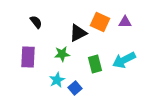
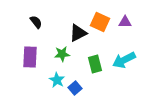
purple rectangle: moved 2 px right
cyan star: rotated 14 degrees counterclockwise
